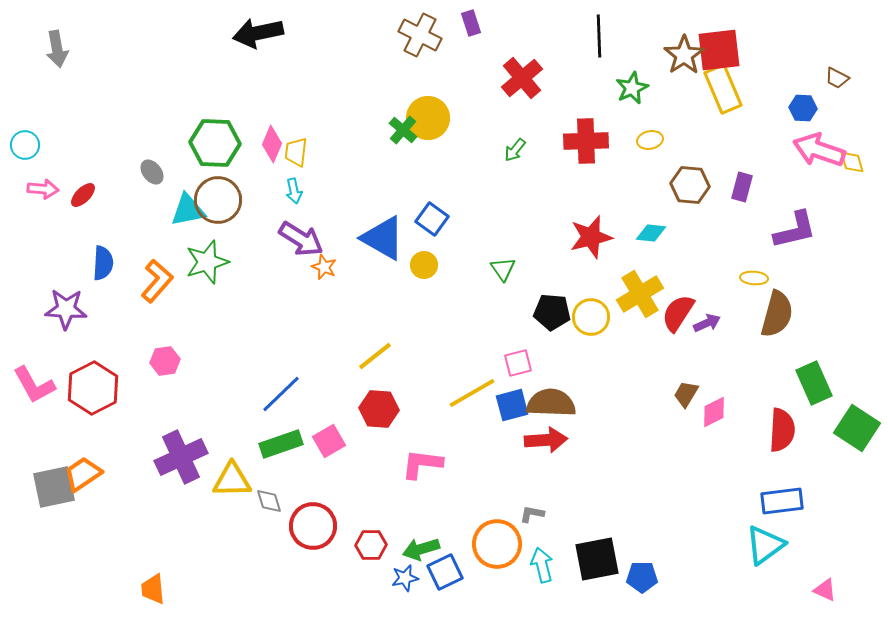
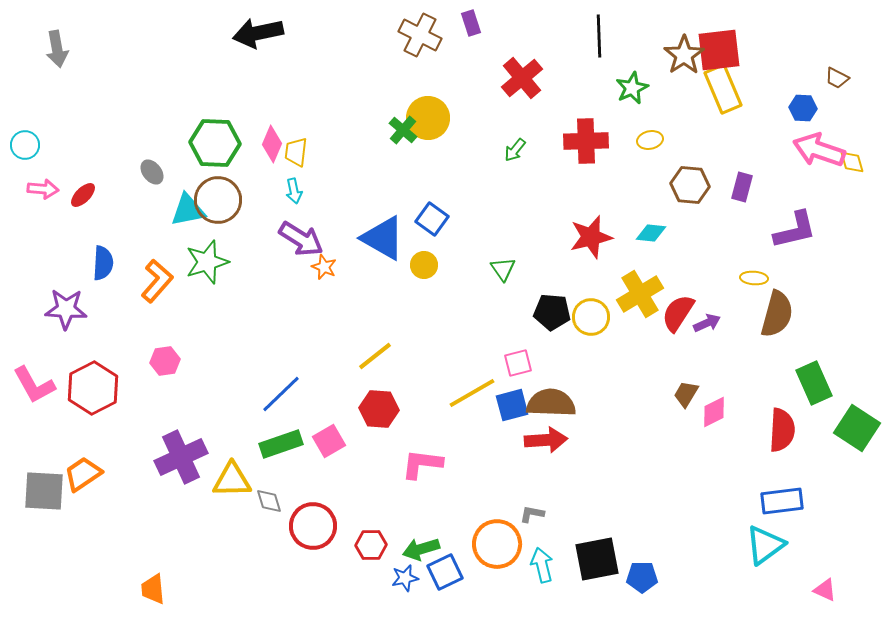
gray square at (54, 487): moved 10 px left, 4 px down; rotated 15 degrees clockwise
